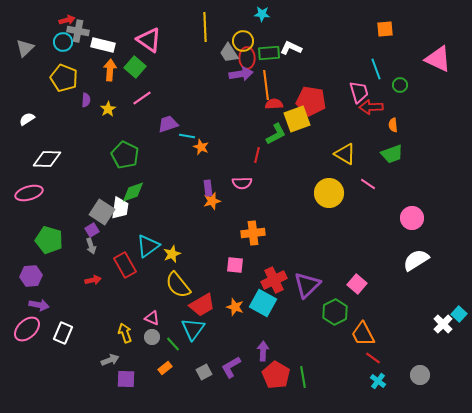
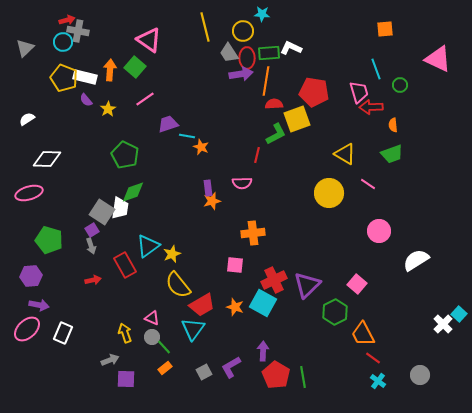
yellow line at (205, 27): rotated 12 degrees counterclockwise
yellow circle at (243, 41): moved 10 px up
white rectangle at (103, 45): moved 18 px left, 32 px down
orange line at (266, 85): moved 4 px up; rotated 16 degrees clockwise
pink line at (142, 98): moved 3 px right, 1 px down
purple semicircle at (86, 100): rotated 136 degrees clockwise
red pentagon at (311, 101): moved 3 px right, 9 px up
pink circle at (412, 218): moved 33 px left, 13 px down
green line at (173, 344): moved 9 px left, 3 px down
